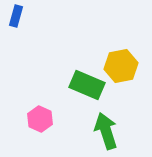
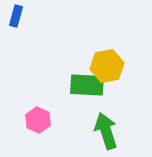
yellow hexagon: moved 14 px left
green rectangle: rotated 20 degrees counterclockwise
pink hexagon: moved 2 px left, 1 px down
